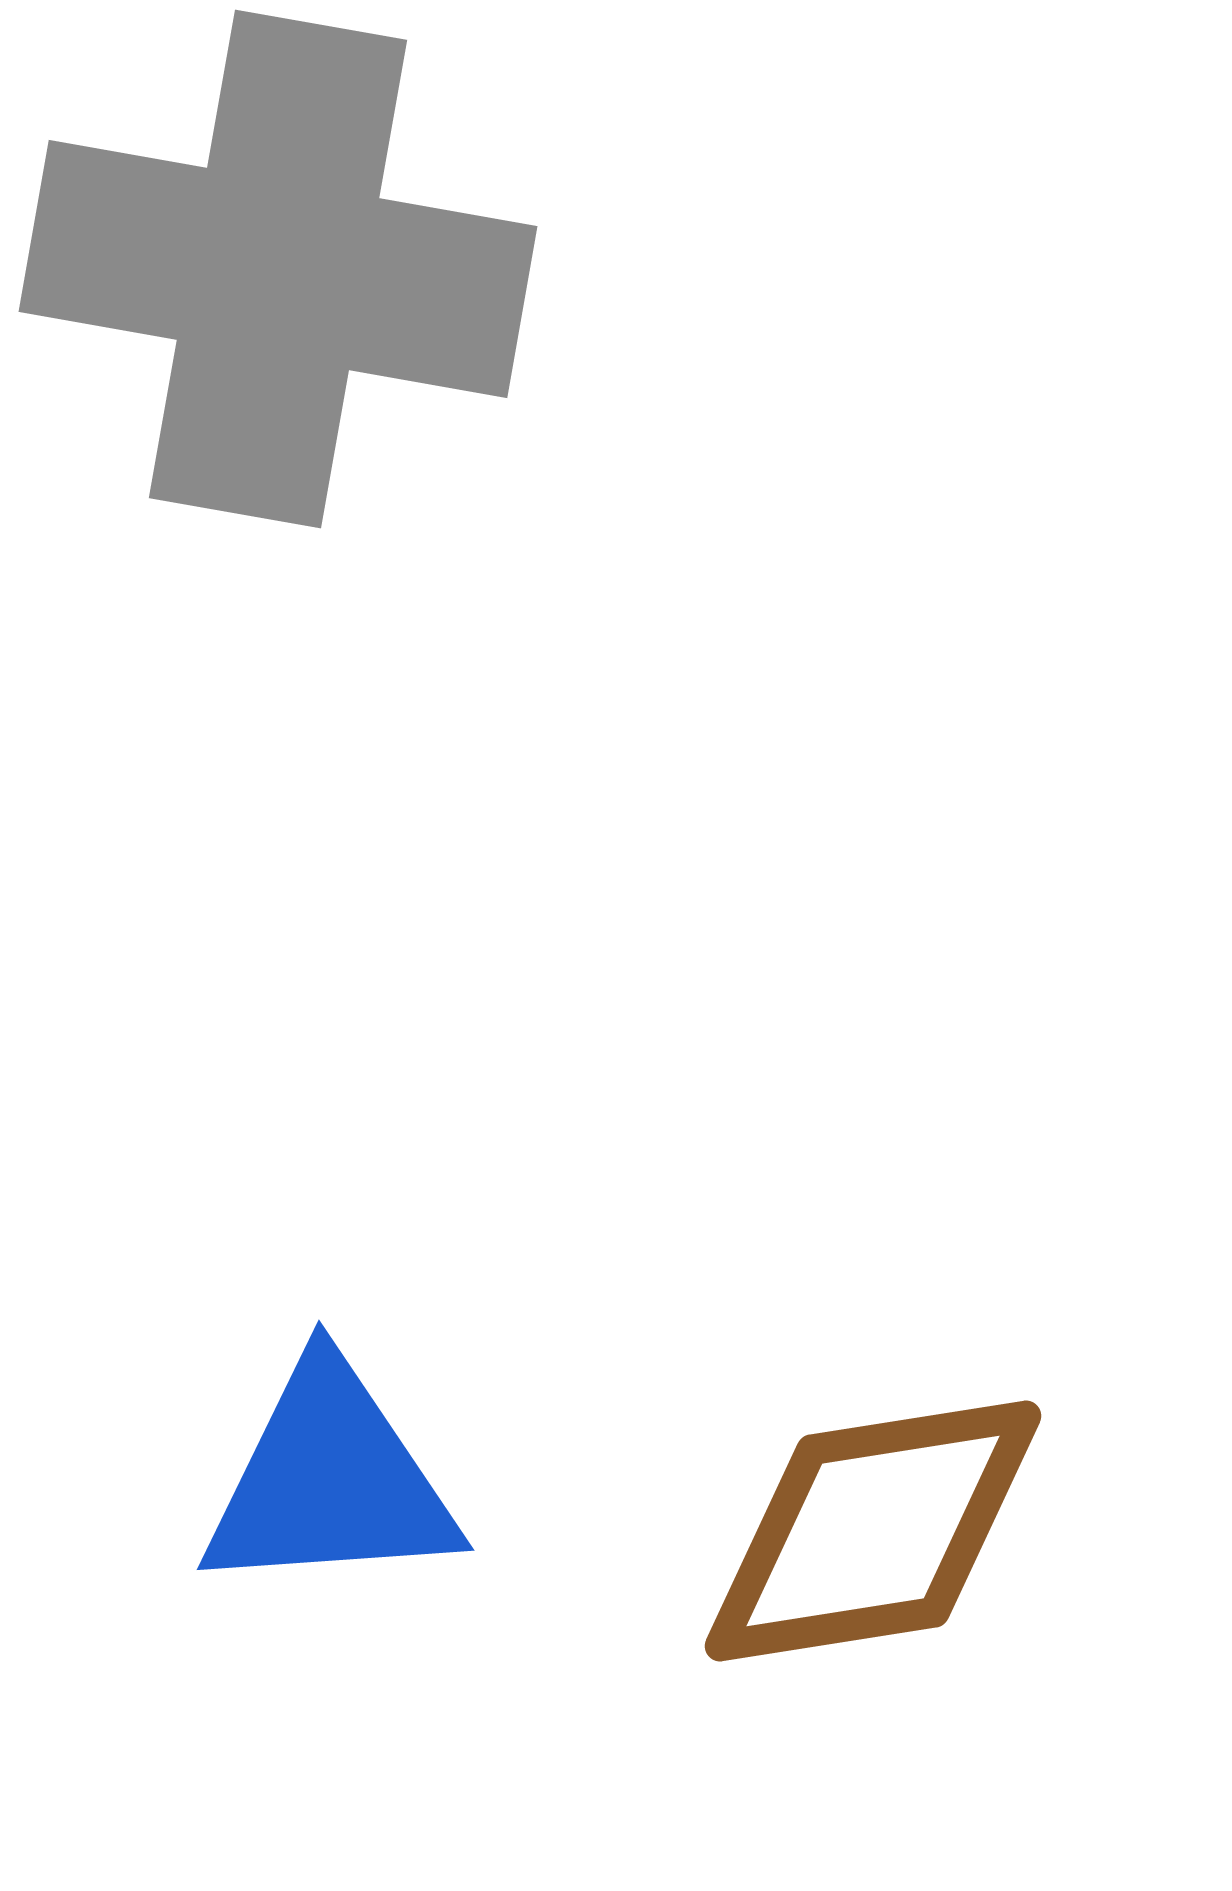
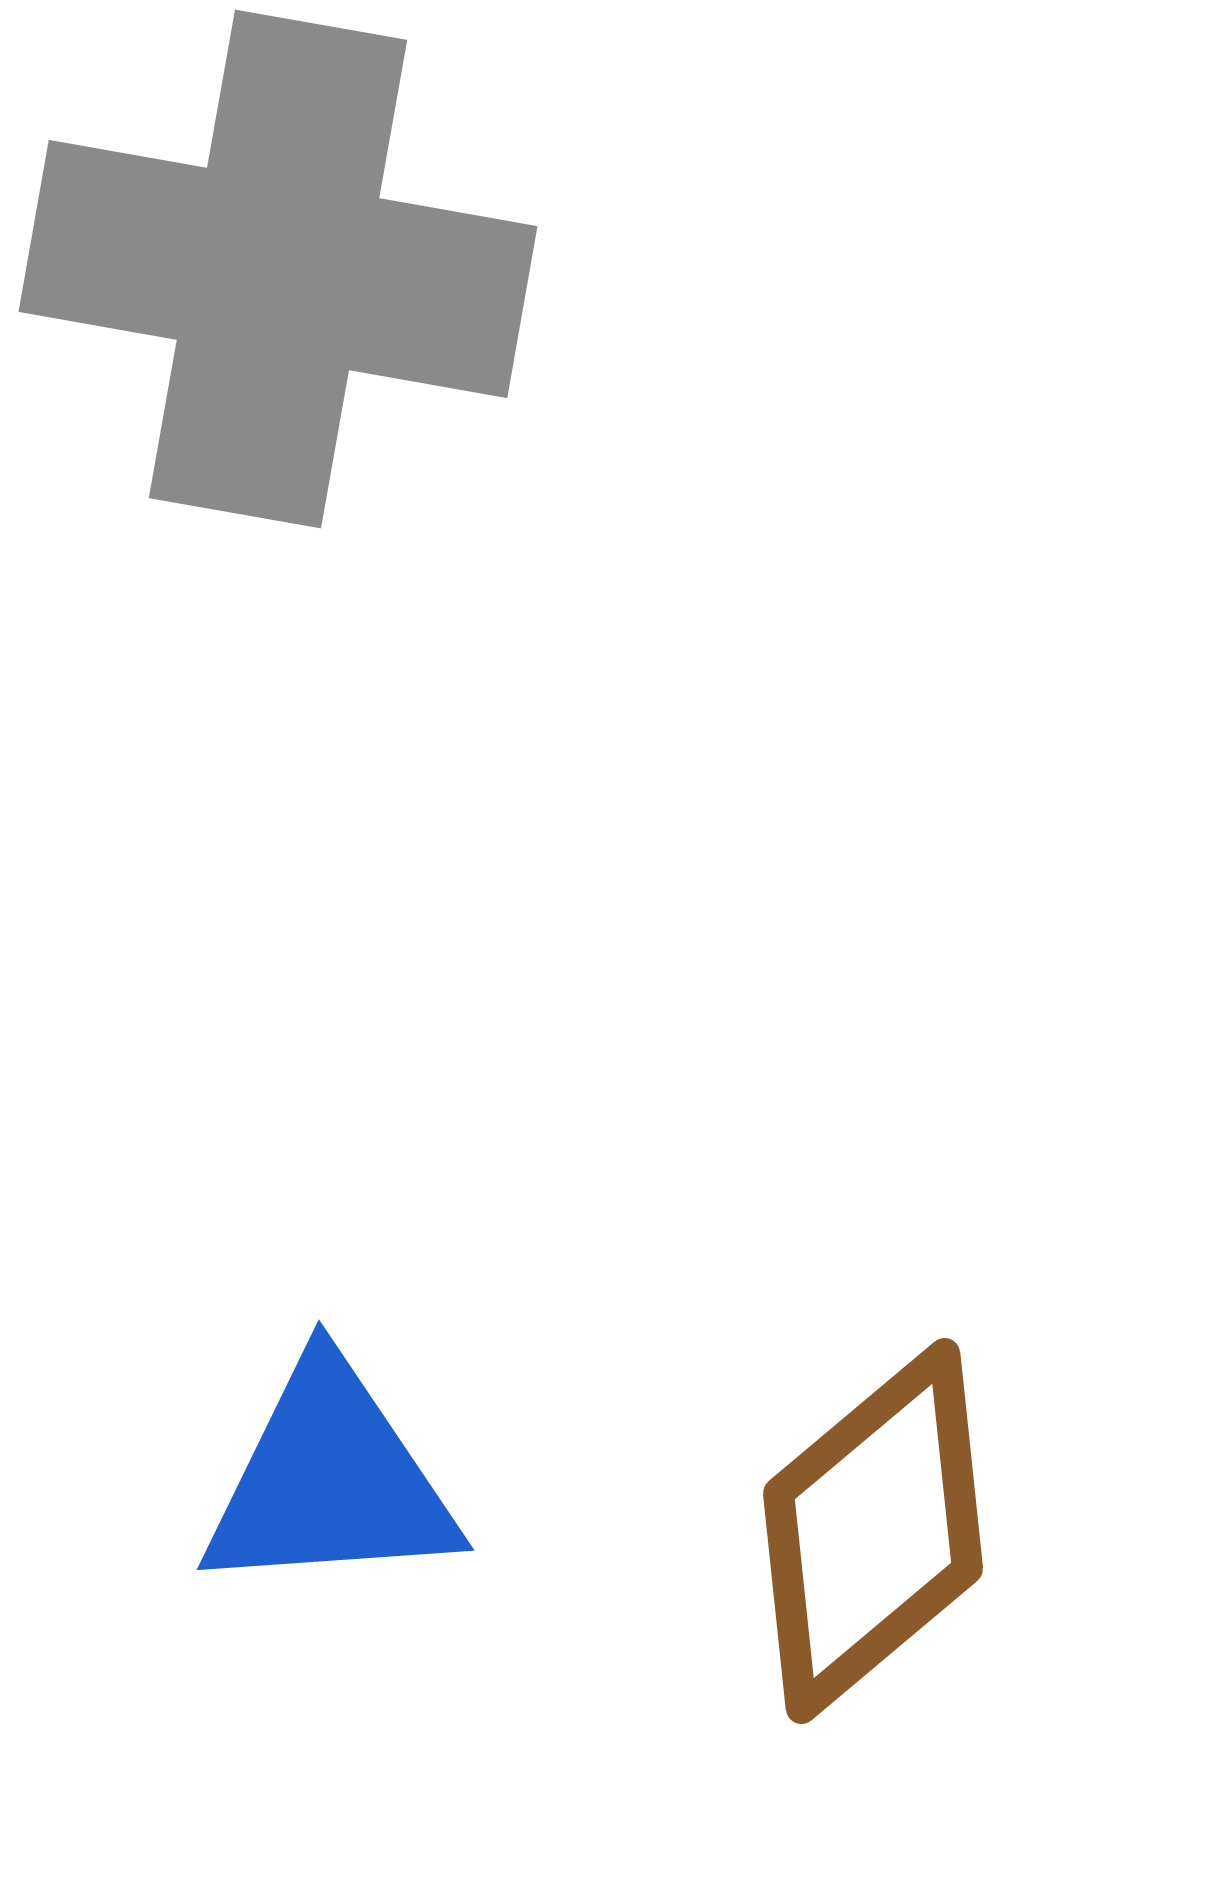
brown diamond: rotated 31 degrees counterclockwise
